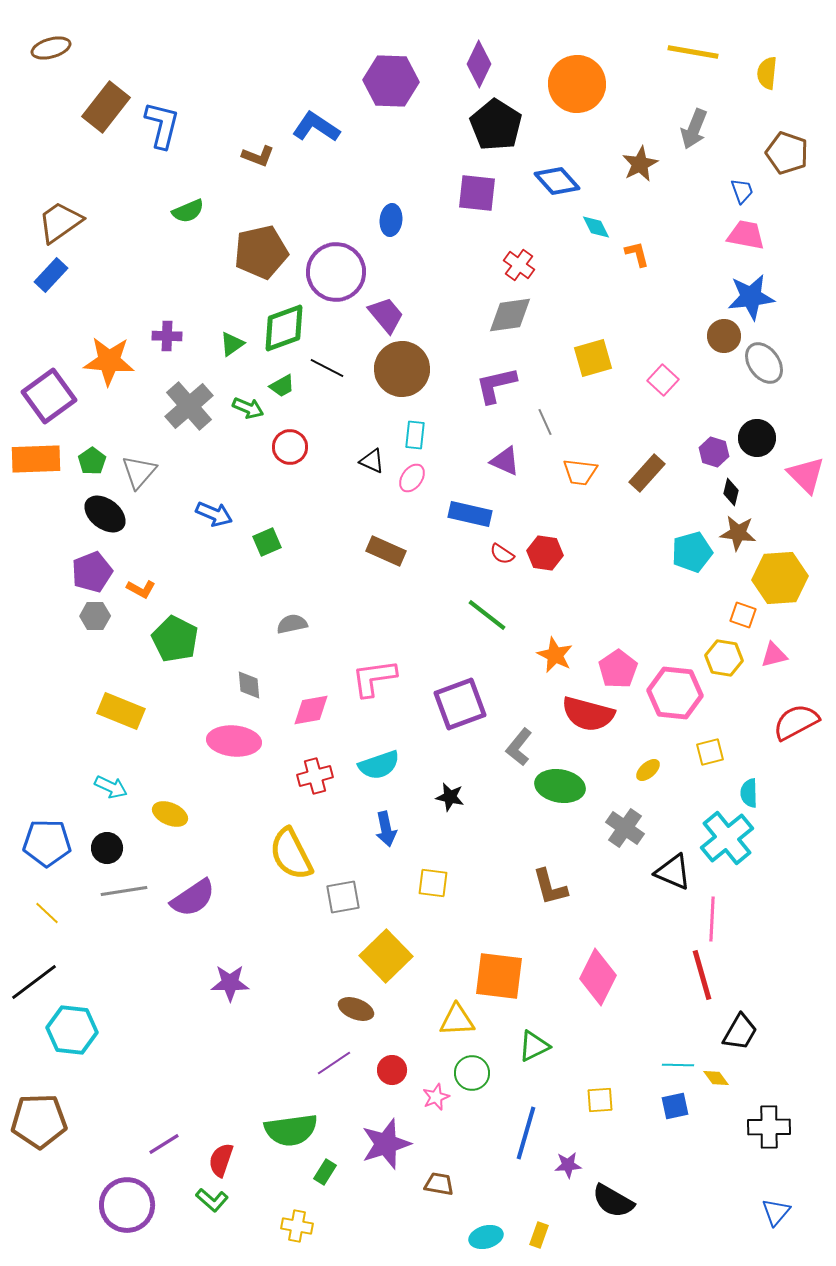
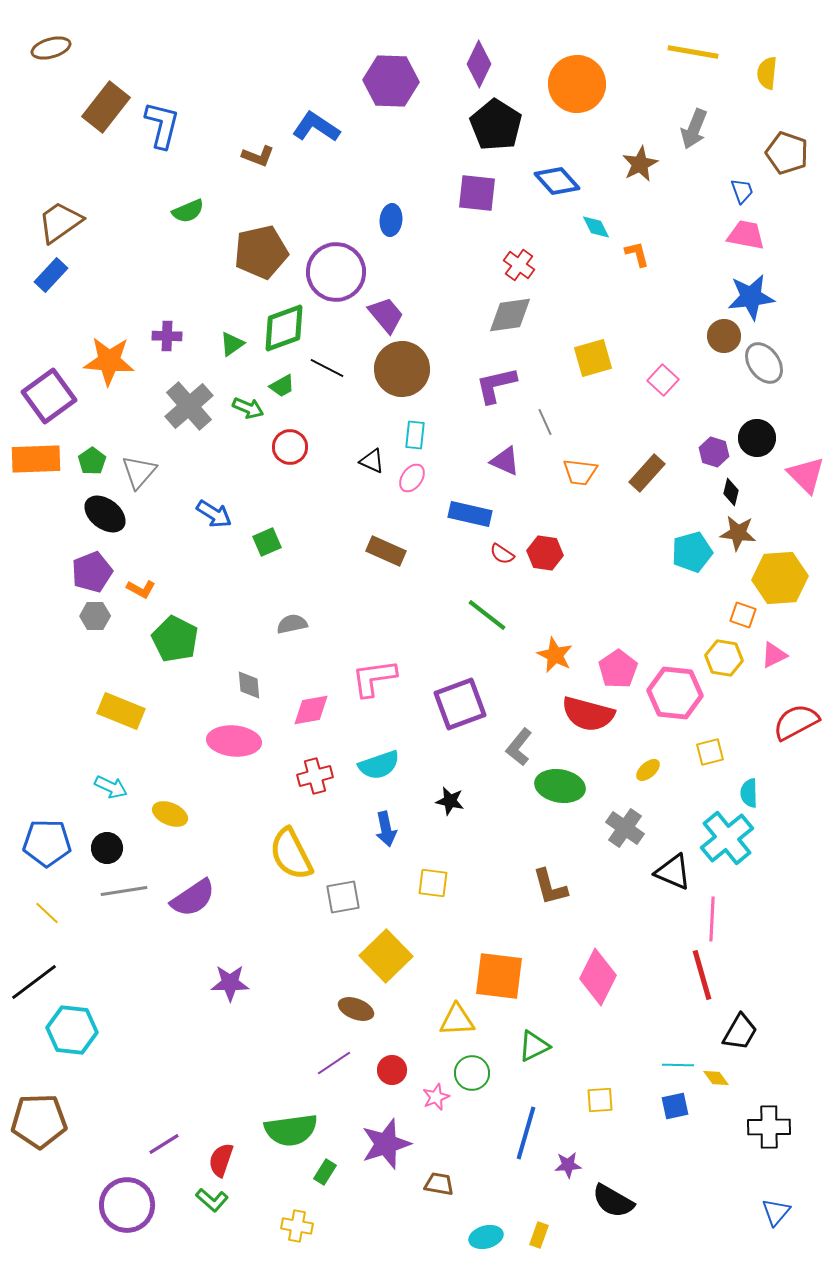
blue arrow at (214, 514): rotated 9 degrees clockwise
pink triangle at (774, 655): rotated 12 degrees counterclockwise
black star at (450, 797): moved 4 px down
